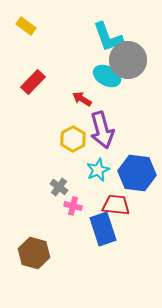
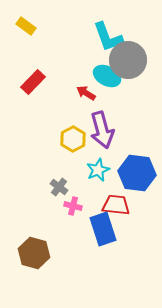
red arrow: moved 4 px right, 6 px up
